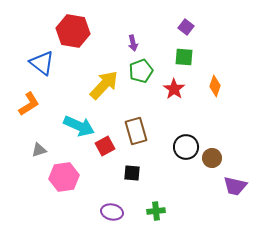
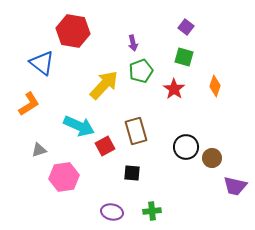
green square: rotated 12 degrees clockwise
green cross: moved 4 px left
